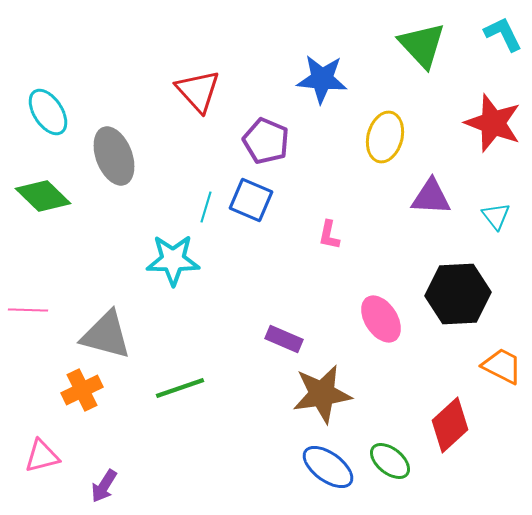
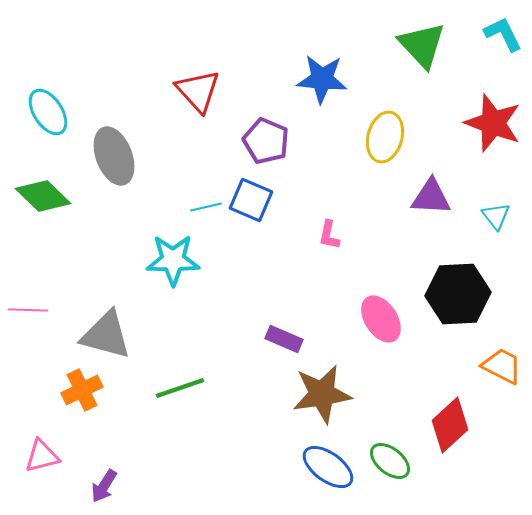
cyan line: rotated 60 degrees clockwise
